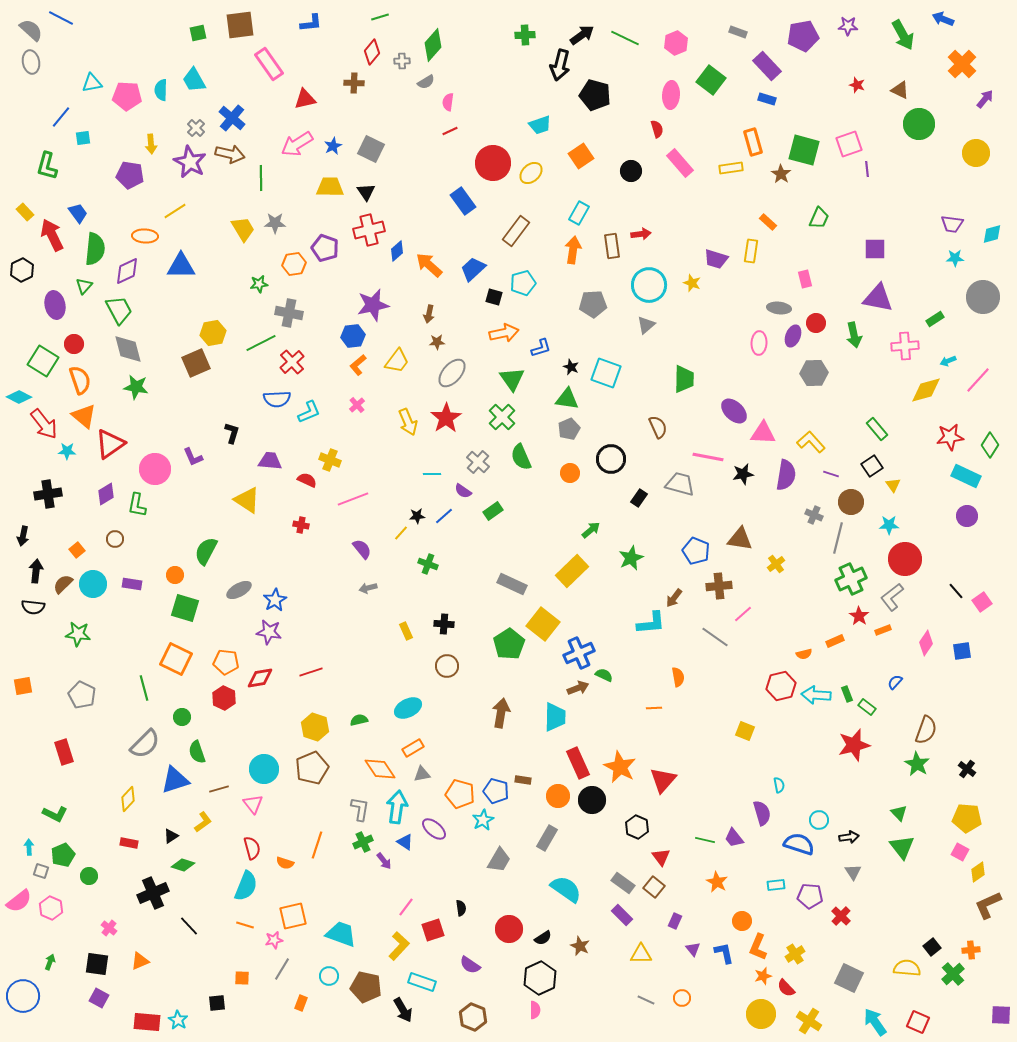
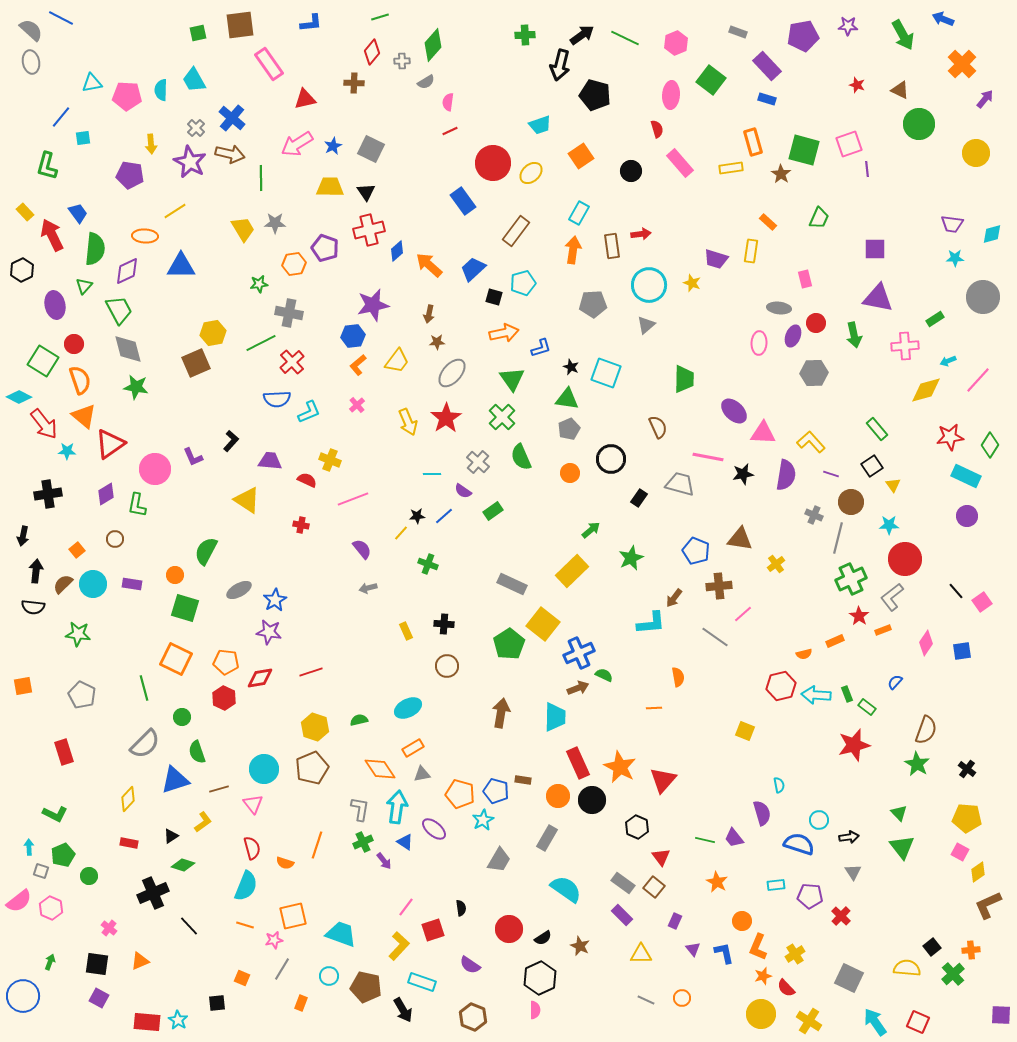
black L-shape at (232, 433): moved 1 px left, 8 px down; rotated 25 degrees clockwise
orange square at (242, 978): rotated 21 degrees clockwise
